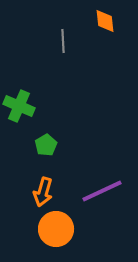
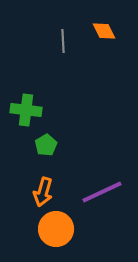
orange diamond: moved 1 px left, 10 px down; rotated 20 degrees counterclockwise
green cross: moved 7 px right, 4 px down; rotated 16 degrees counterclockwise
purple line: moved 1 px down
